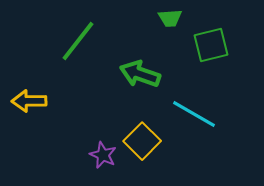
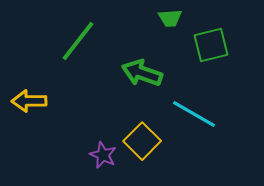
green arrow: moved 2 px right, 1 px up
